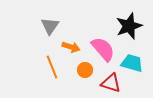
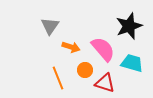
orange line: moved 6 px right, 11 px down
red triangle: moved 6 px left
